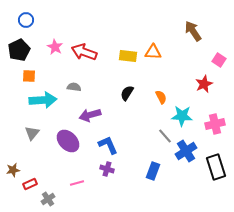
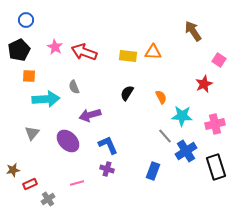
gray semicircle: rotated 120 degrees counterclockwise
cyan arrow: moved 3 px right, 1 px up
